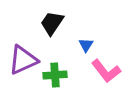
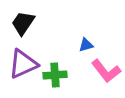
black trapezoid: moved 29 px left
blue triangle: rotated 42 degrees clockwise
purple triangle: moved 4 px down
